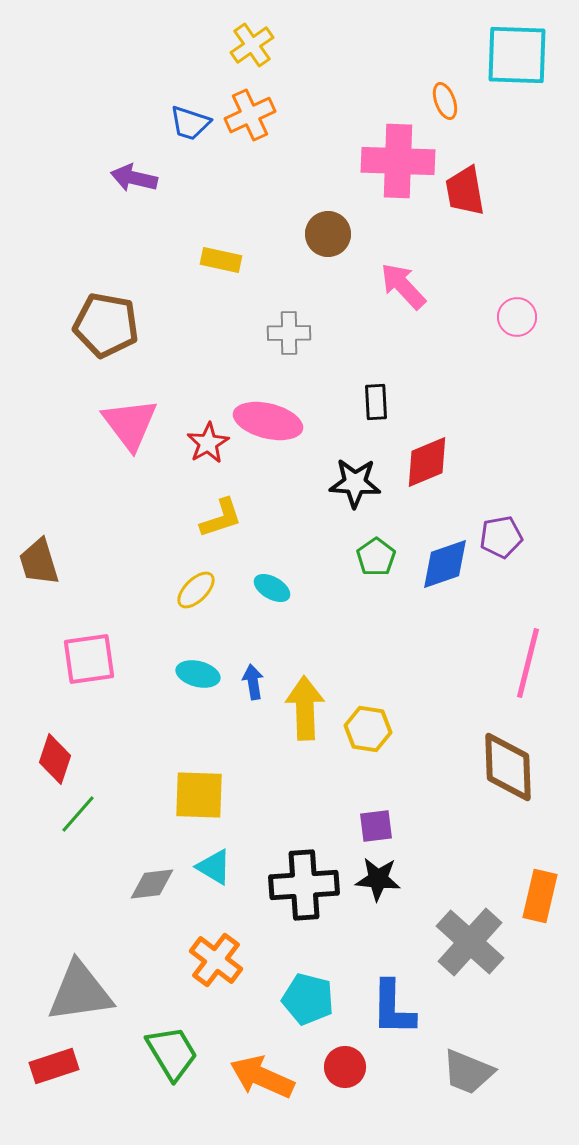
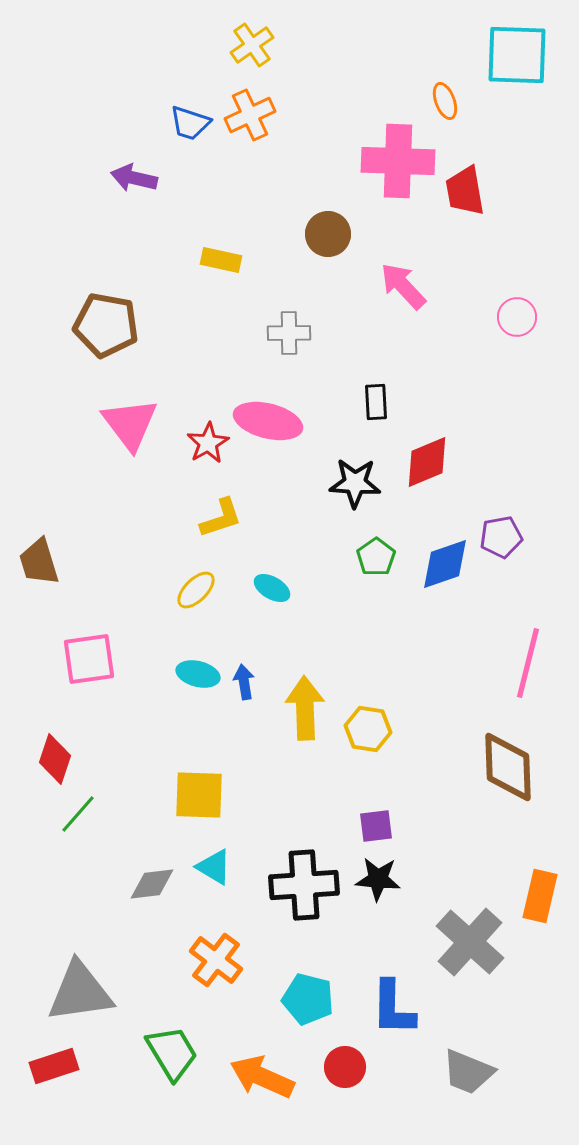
blue arrow at (253, 682): moved 9 px left
